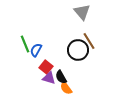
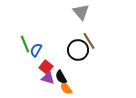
gray triangle: moved 1 px left
purple triangle: moved 1 px left
